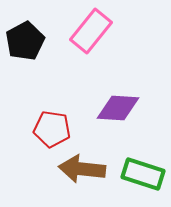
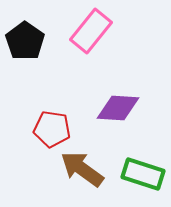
black pentagon: rotated 9 degrees counterclockwise
brown arrow: rotated 30 degrees clockwise
